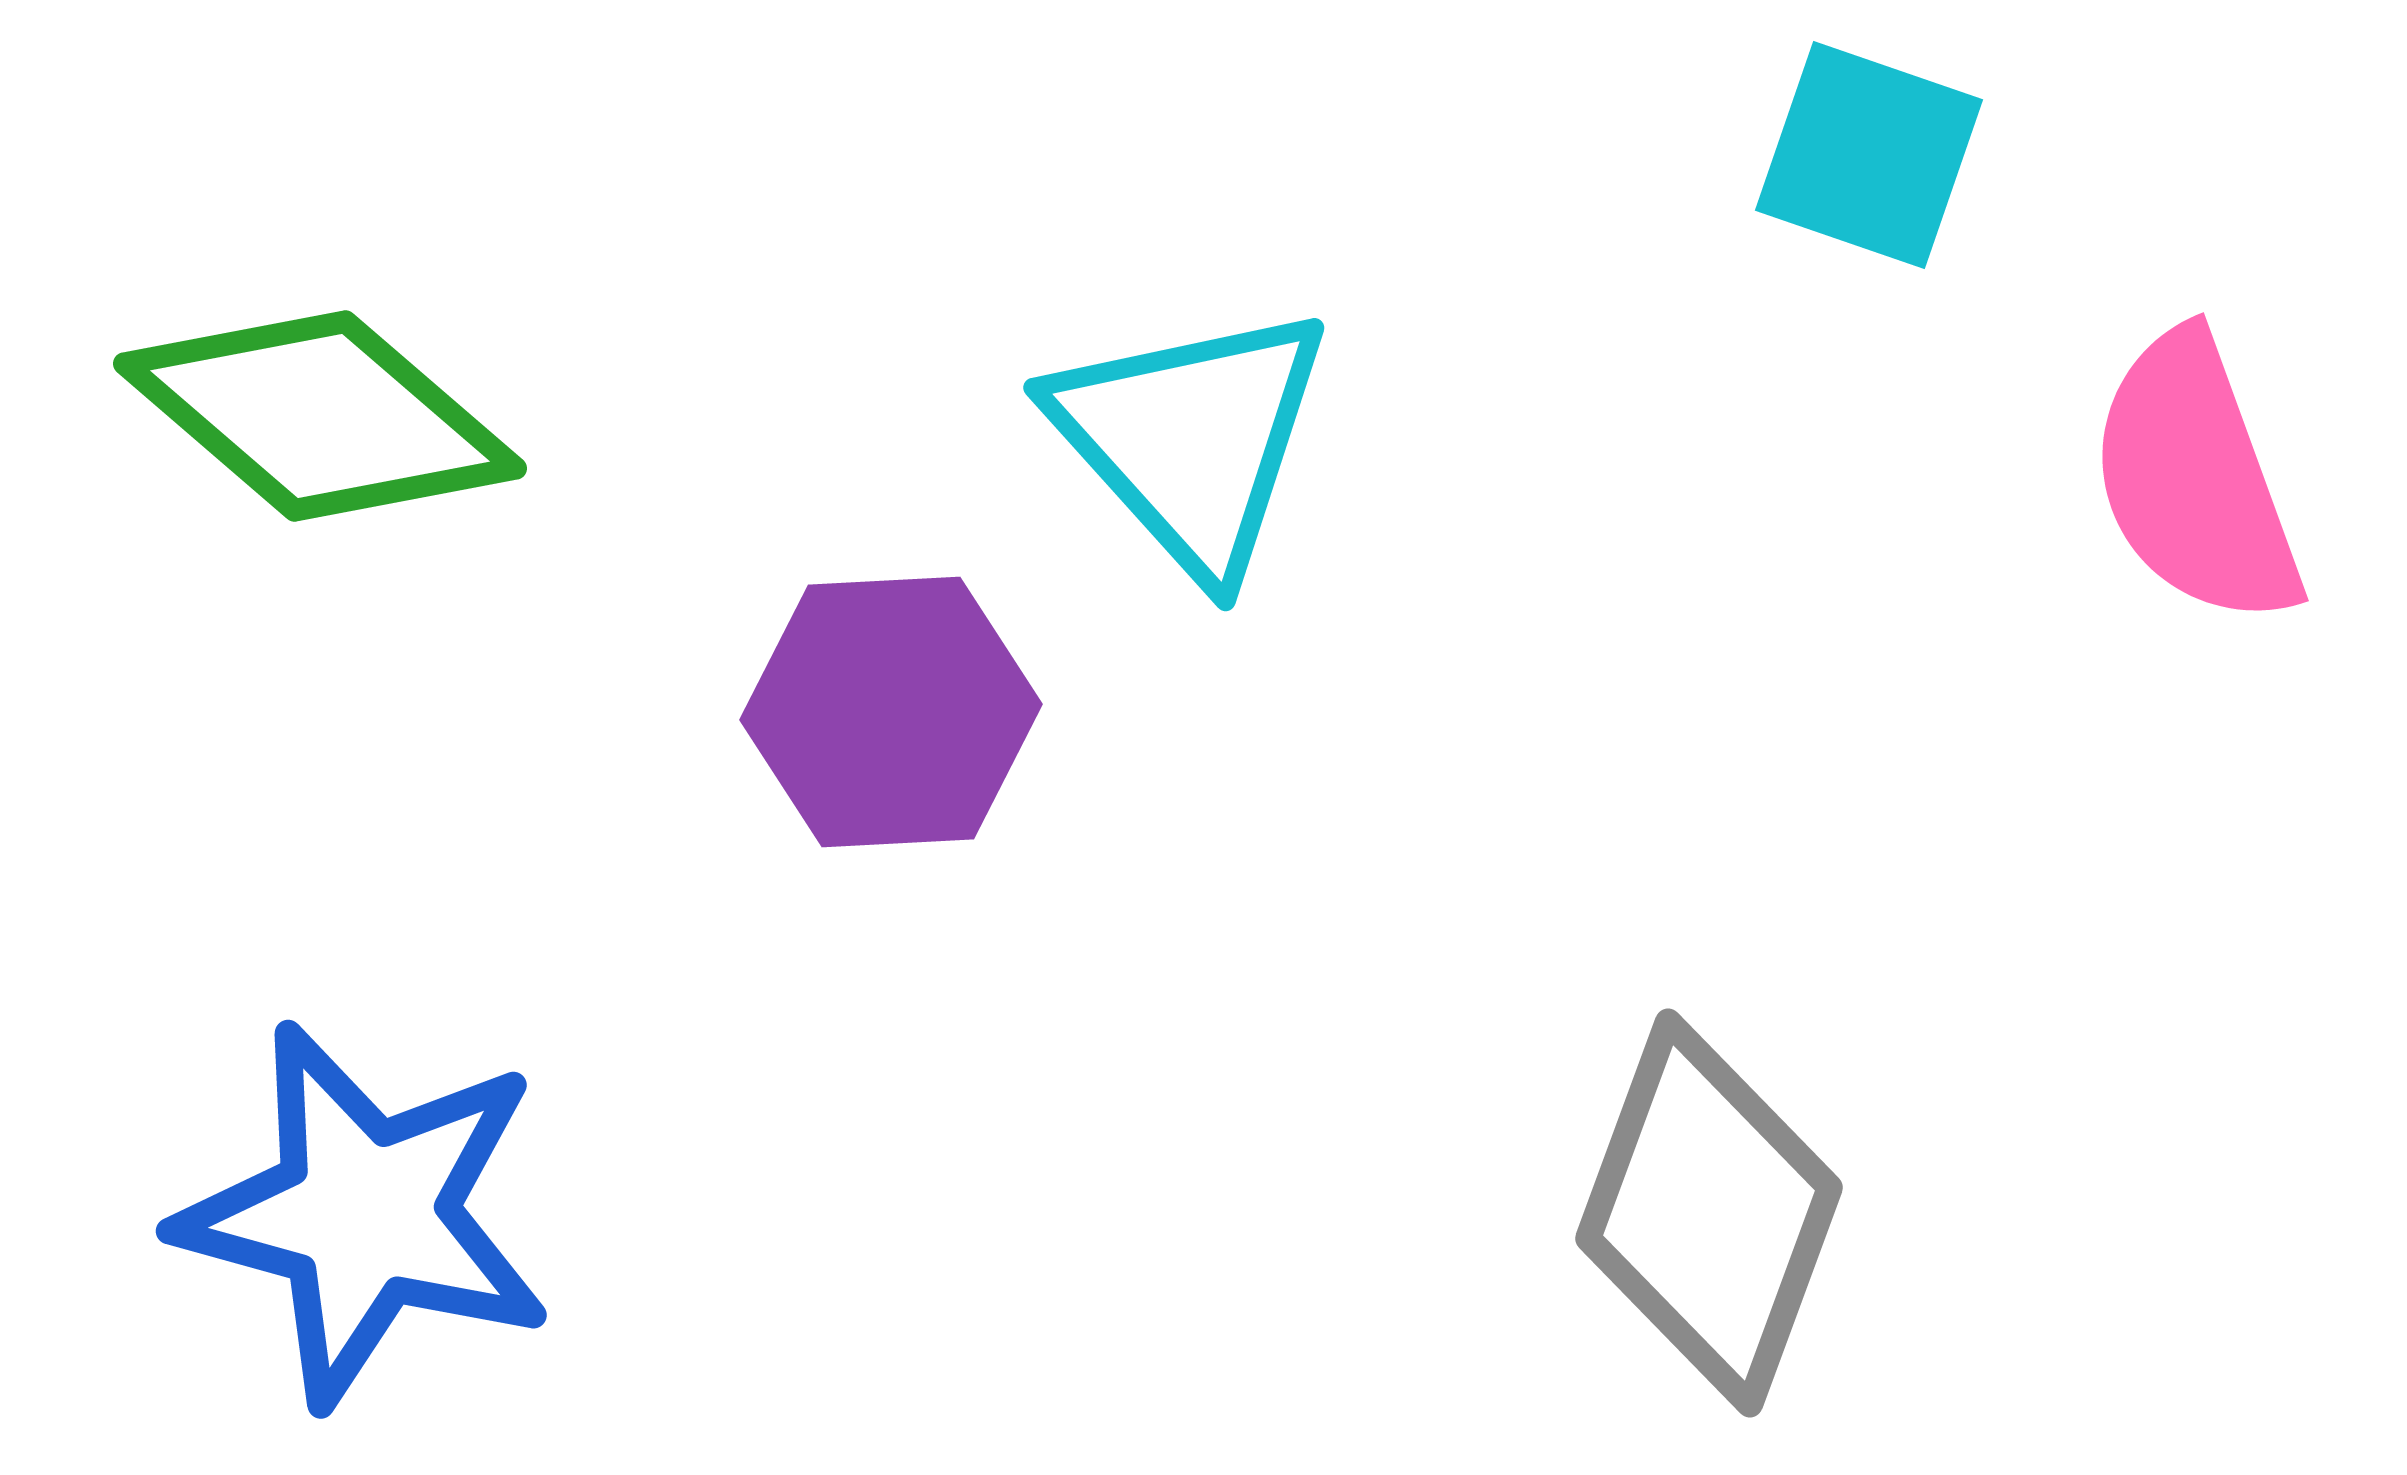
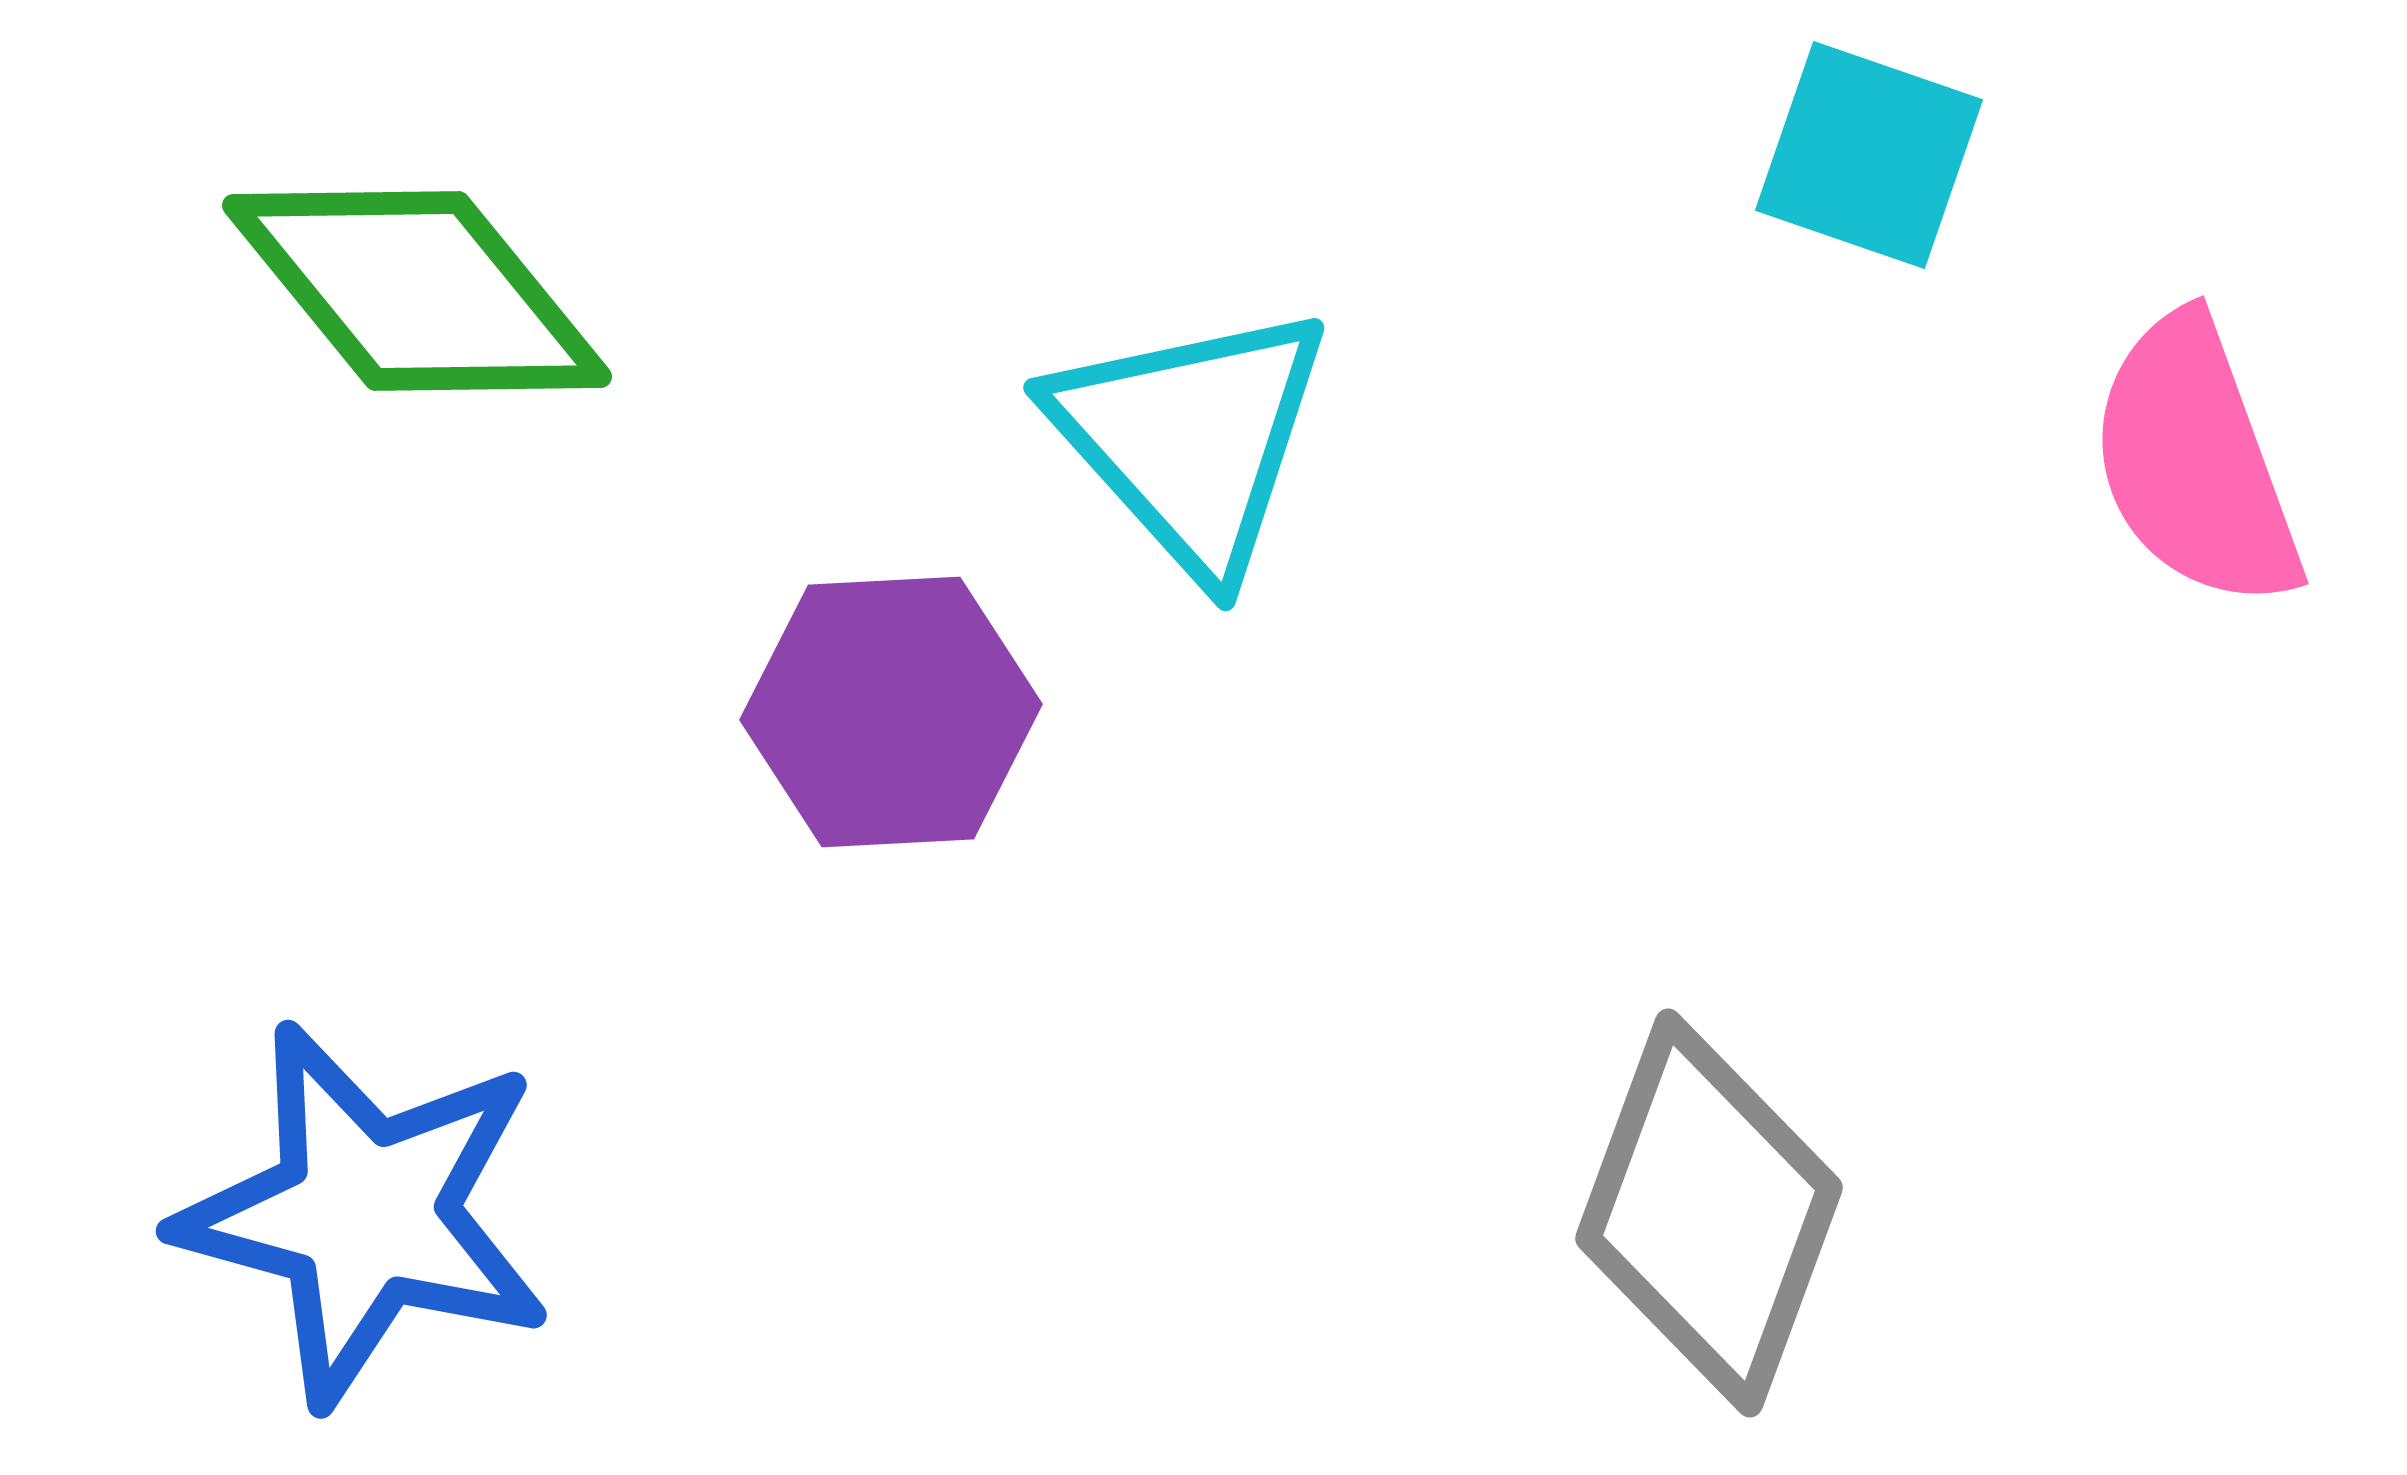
green diamond: moved 97 px right, 125 px up; rotated 10 degrees clockwise
pink semicircle: moved 17 px up
